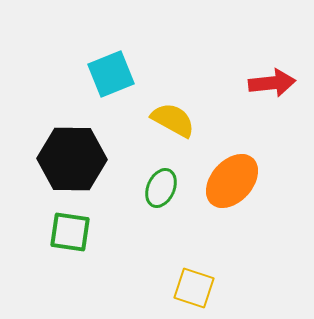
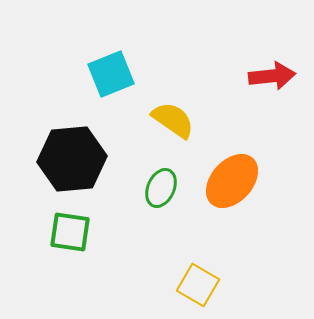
red arrow: moved 7 px up
yellow semicircle: rotated 6 degrees clockwise
black hexagon: rotated 6 degrees counterclockwise
yellow square: moved 4 px right, 3 px up; rotated 12 degrees clockwise
